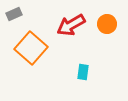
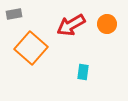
gray rectangle: rotated 14 degrees clockwise
